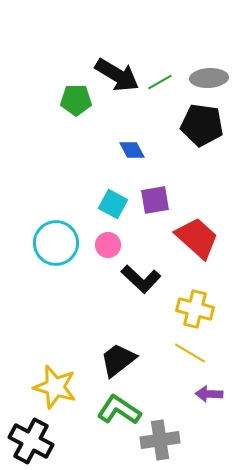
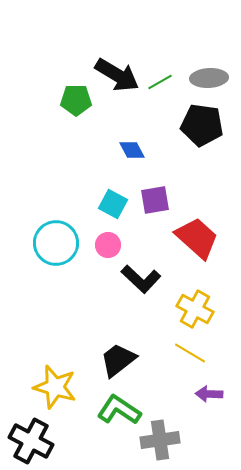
yellow cross: rotated 15 degrees clockwise
